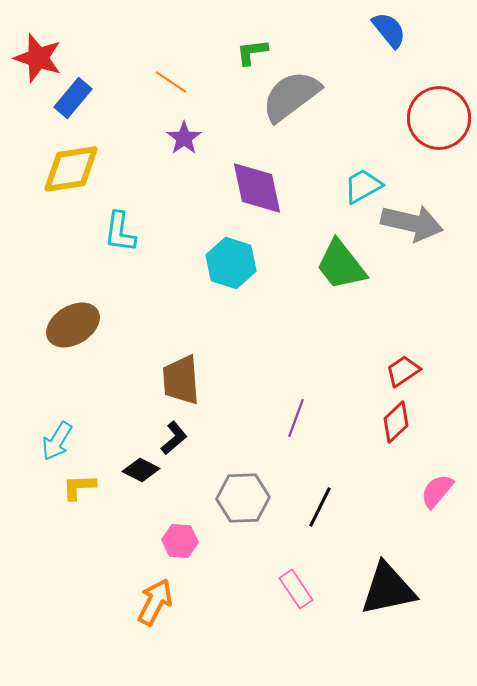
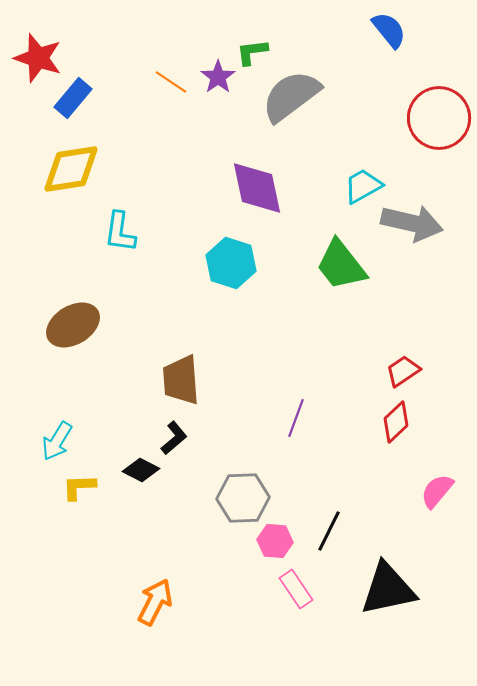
purple star: moved 34 px right, 61 px up
black line: moved 9 px right, 24 px down
pink hexagon: moved 95 px right
